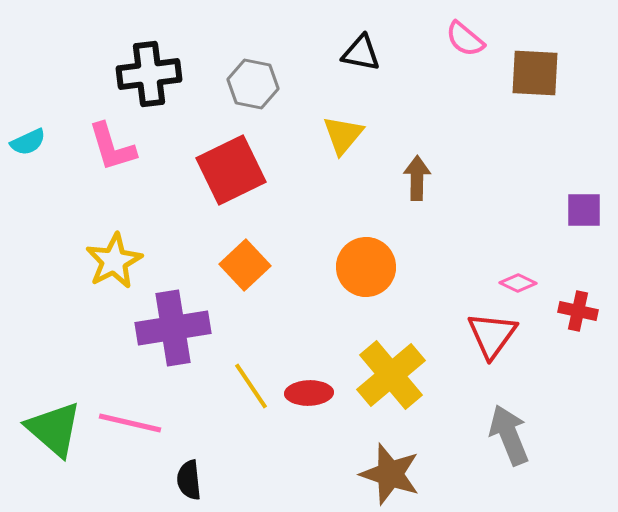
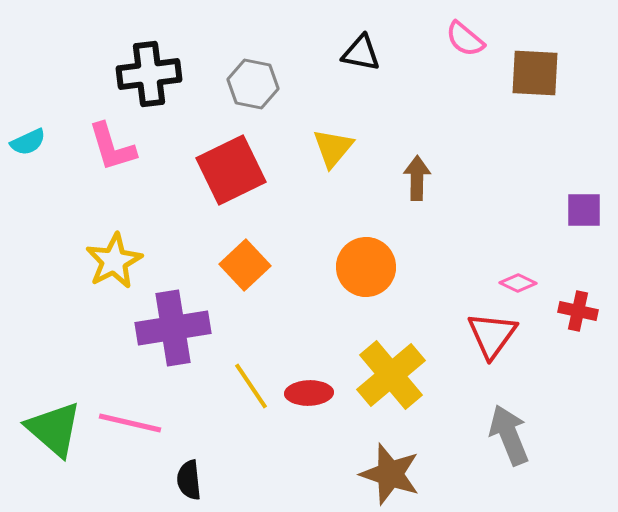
yellow triangle: moved 10 px left, 13 px down
